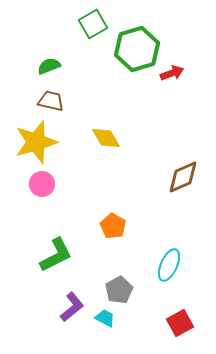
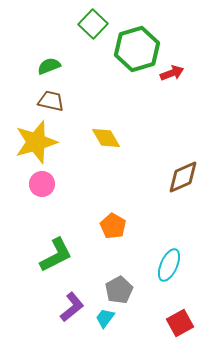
green square: rotated 16 degrees counterclockwise
cyan trapezoid: rotated 80 degrees counterclockwise
